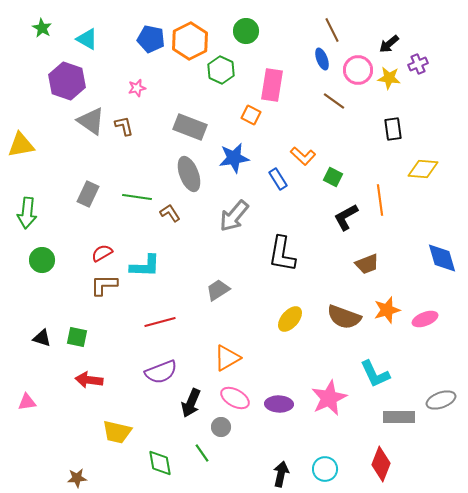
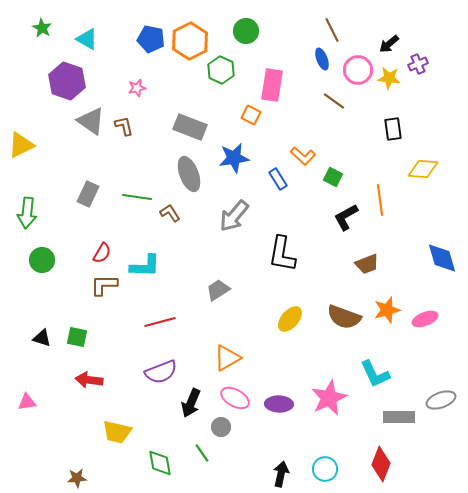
yellow triangle at (21, 145): rotated 16 degrees counterclockwise
red semicircle at (102, 253): rotated 150 degrees clockwise
